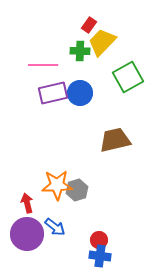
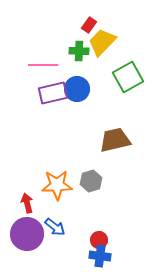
green cross: moved 1 px left
blue circle: moved 3 px left, 4 px up
gray hexagon: moved 14 px right, 9 px up
